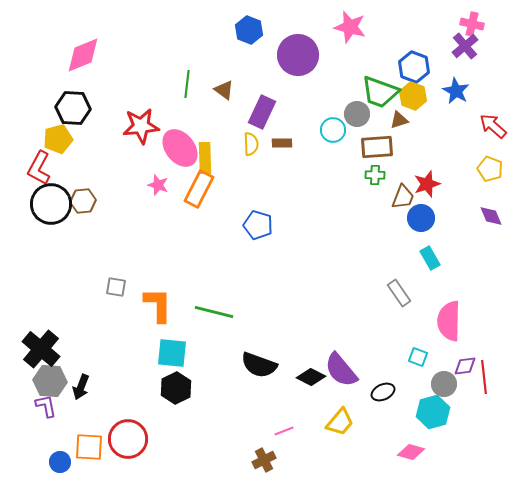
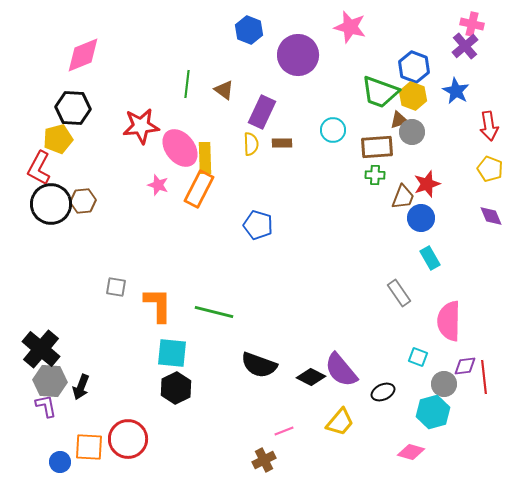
gray circle at (357, 114): moved 55 px right, 18 px down
red arrow at (493, 126): moved 4 px left; rotated 140 degrees counterclockwise
